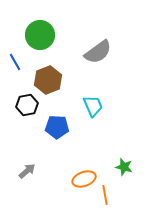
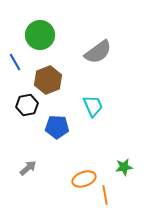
green star: rotated 24 degrees counterclockwise
gray arrow: moved 1 px right, 3 px up
